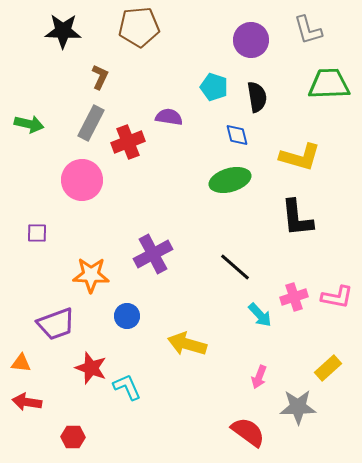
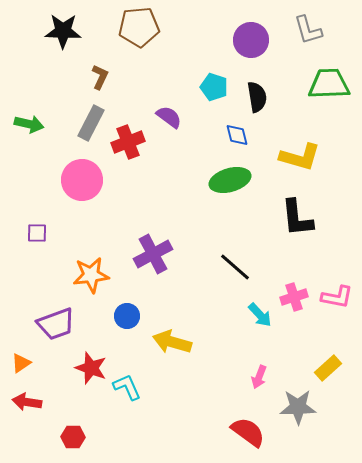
purple semicircle: rotated 28 degrees clockwise
orange star: rotated 9 degrees counterclockwise
yellow arrow: moved 15 px left, 2 px up
orange triangle: rotated 40 degrees counterclockwise
